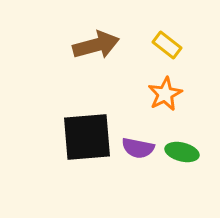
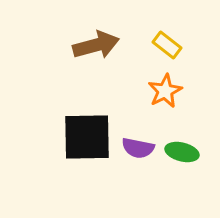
orange star: moved 3 px up
black square: rotated 4 degrees clockwise
